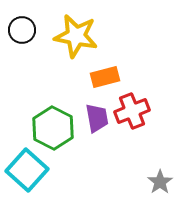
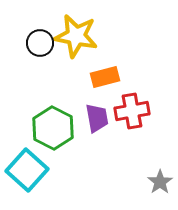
black circle: moved 18 px right, 13 px down
red cross: rotated 12 degrees clockwise
